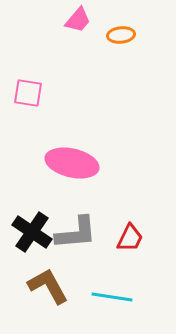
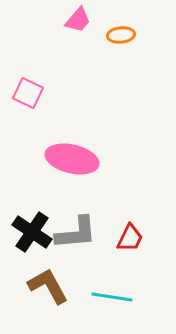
pink square: rotated 16 degrees clockwise
pink ellipse: moved 4 px up
